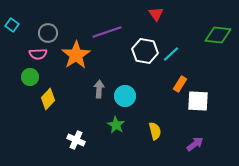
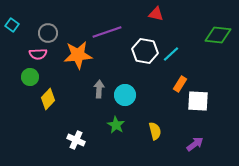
red triangle: rotated 42 degrees counterclockwise
orange star: moved 2 px right; rotated 28 degrees clockwise
cyan circle: moved 1 px up
